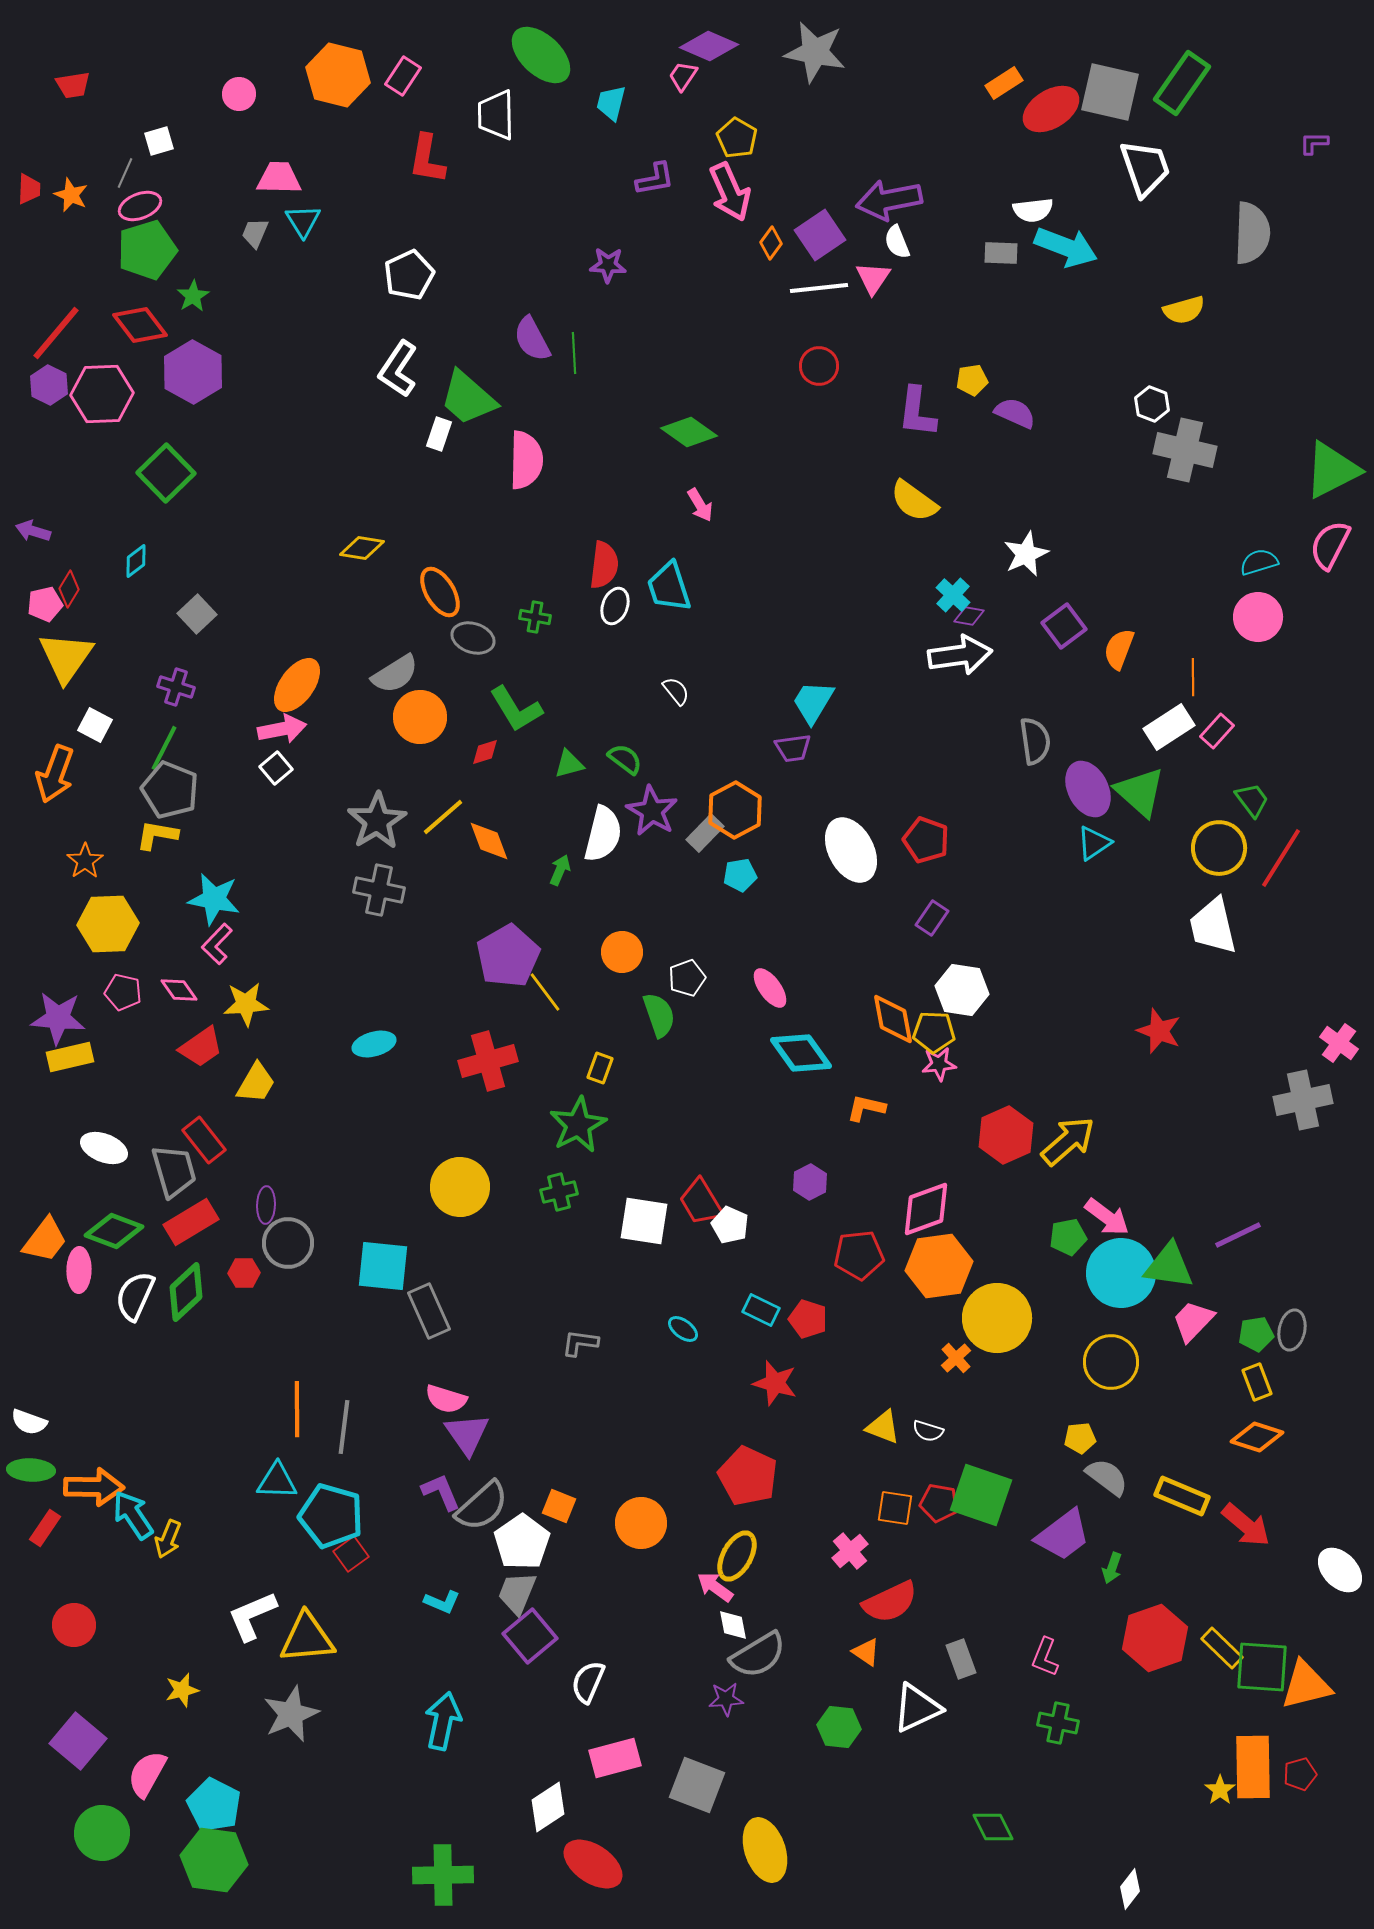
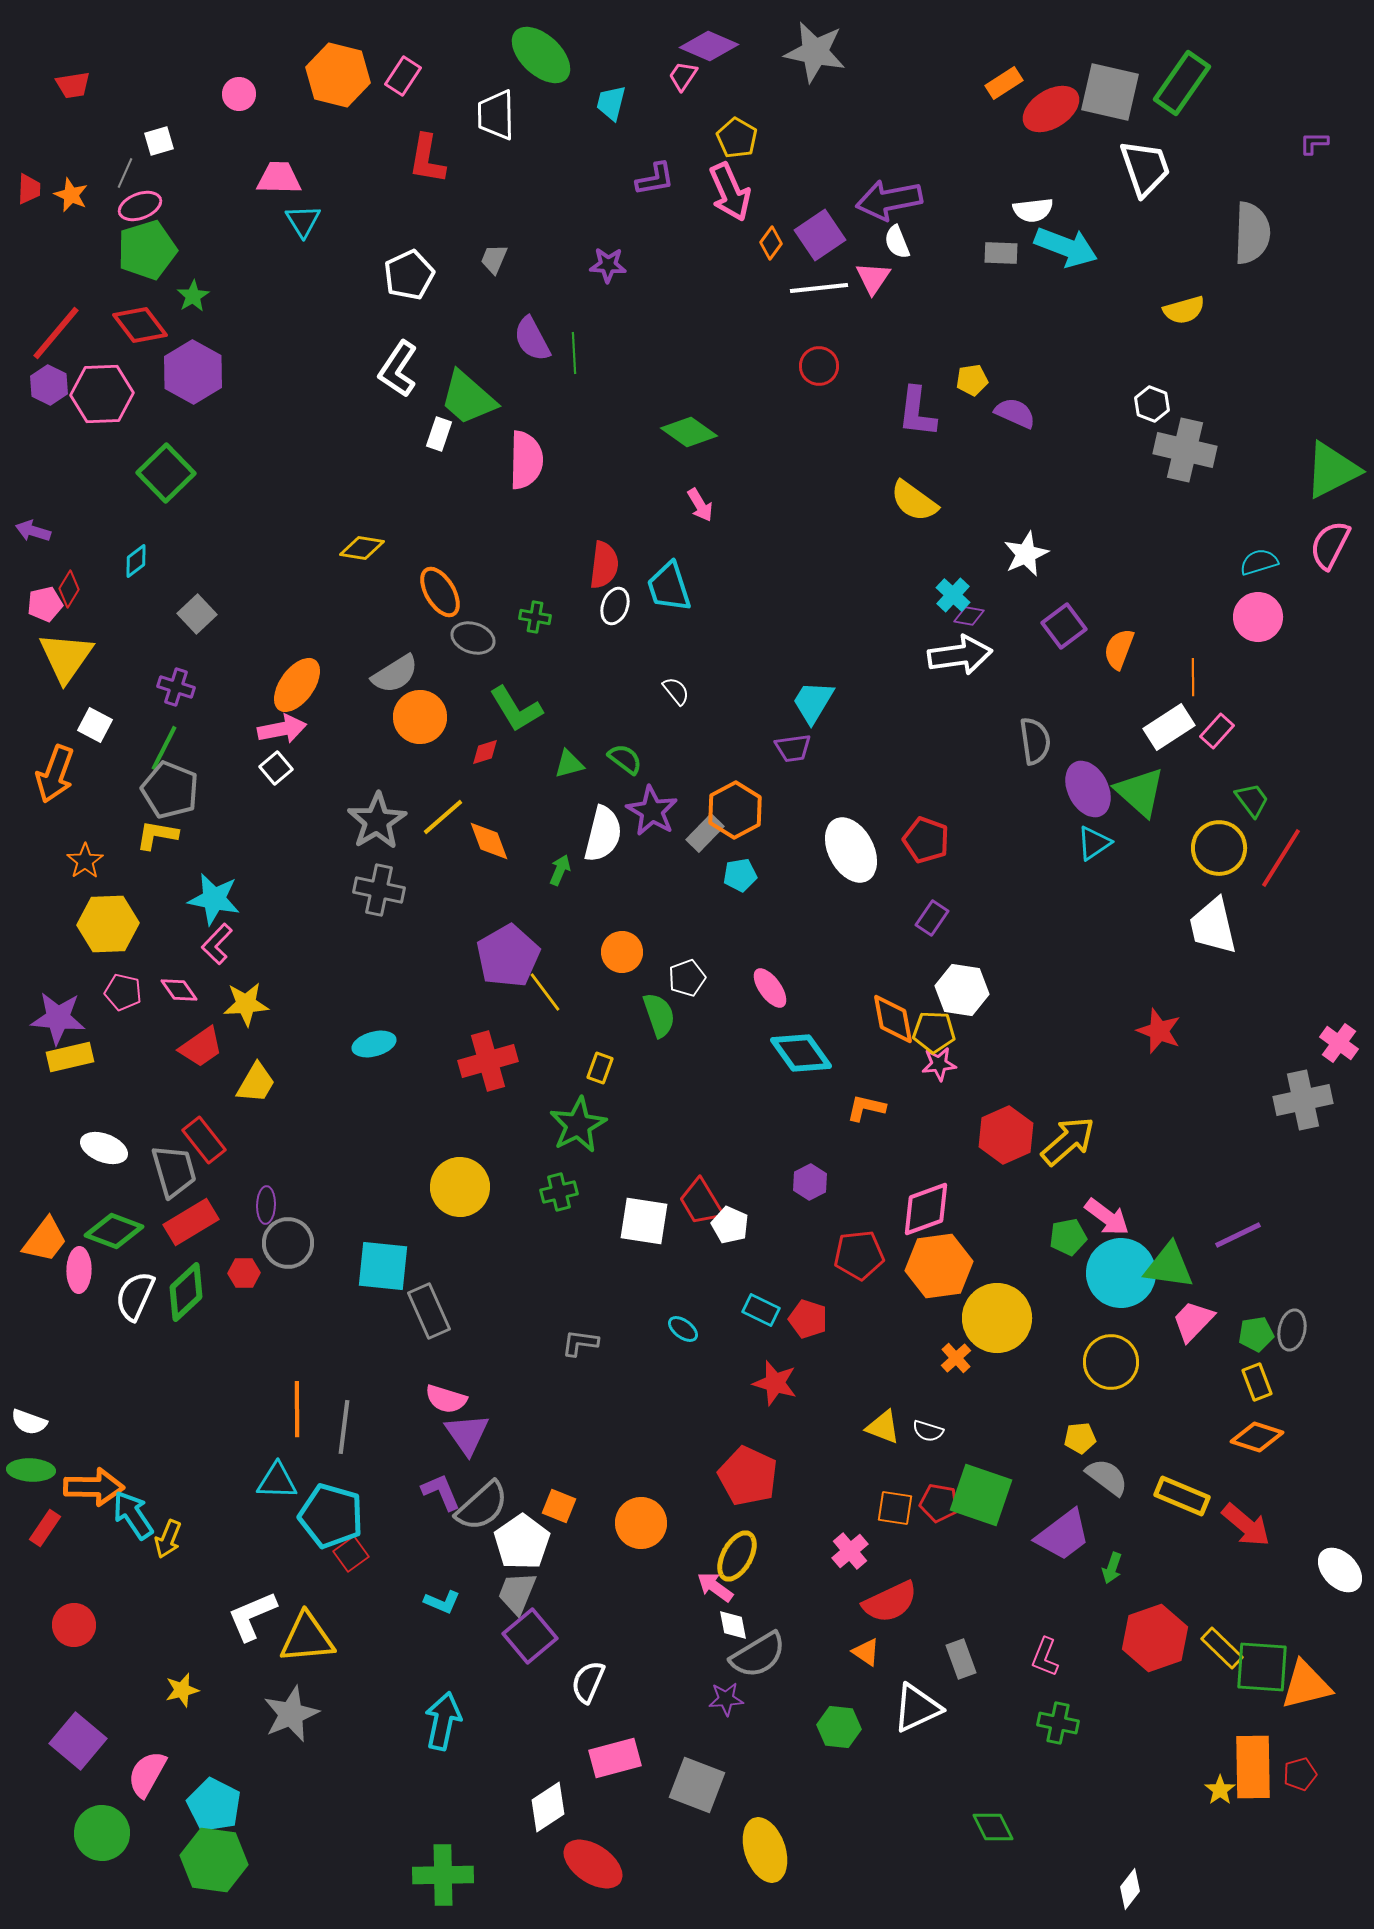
gray trapezoid at (255, 233): moved 239 px right, 26 px down
